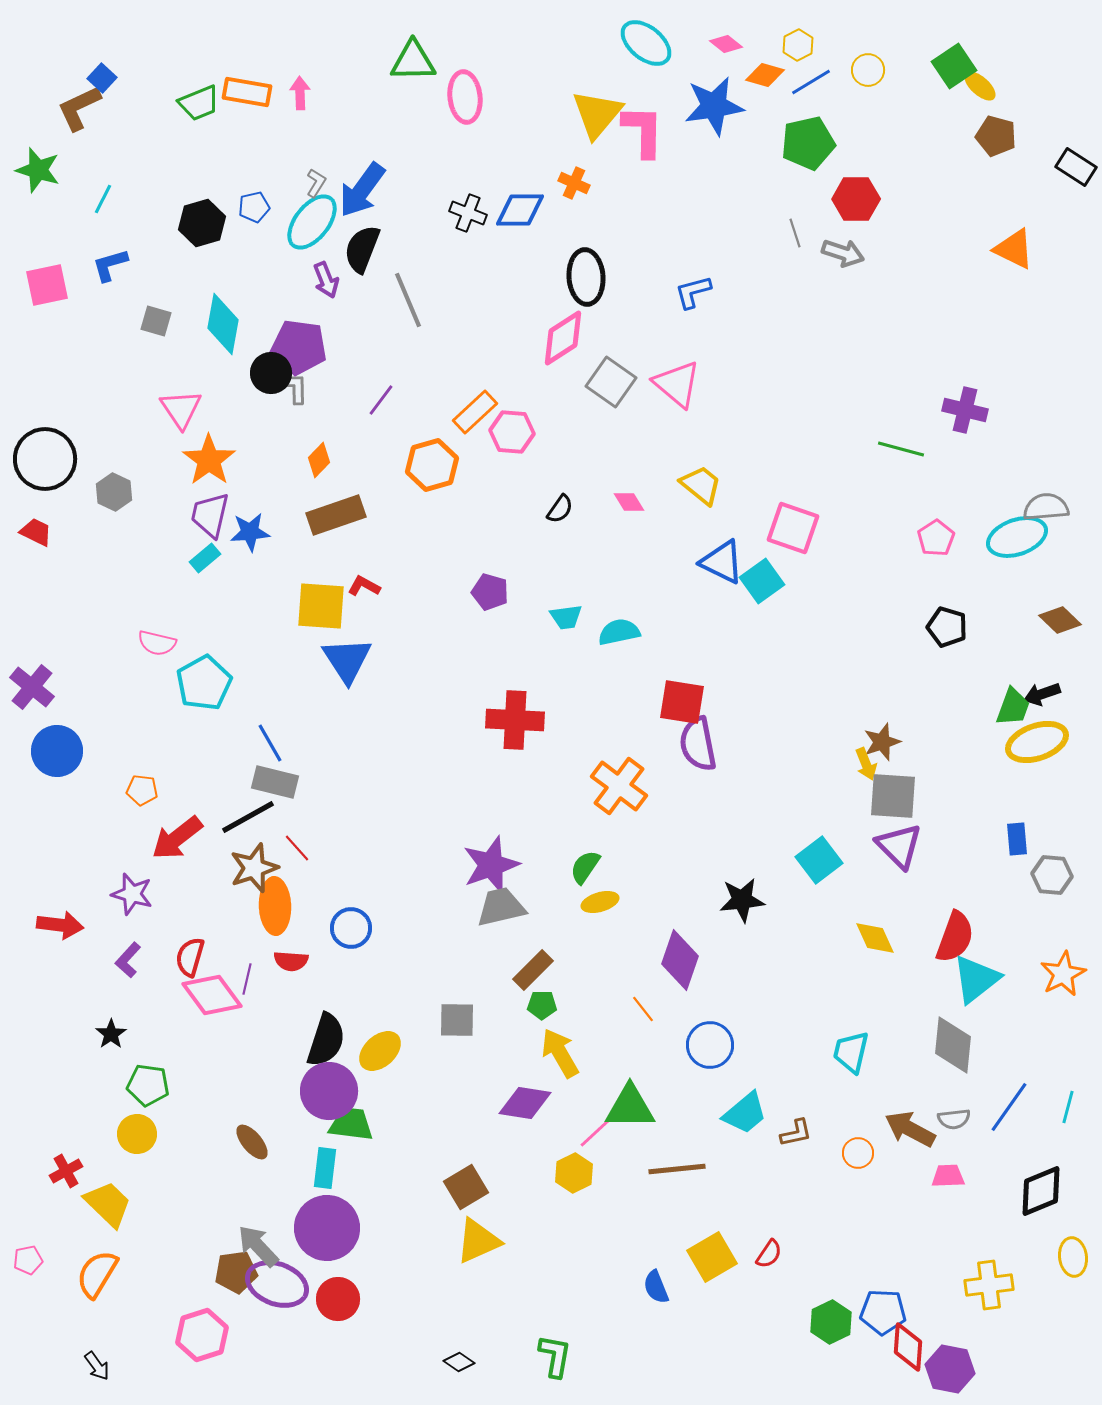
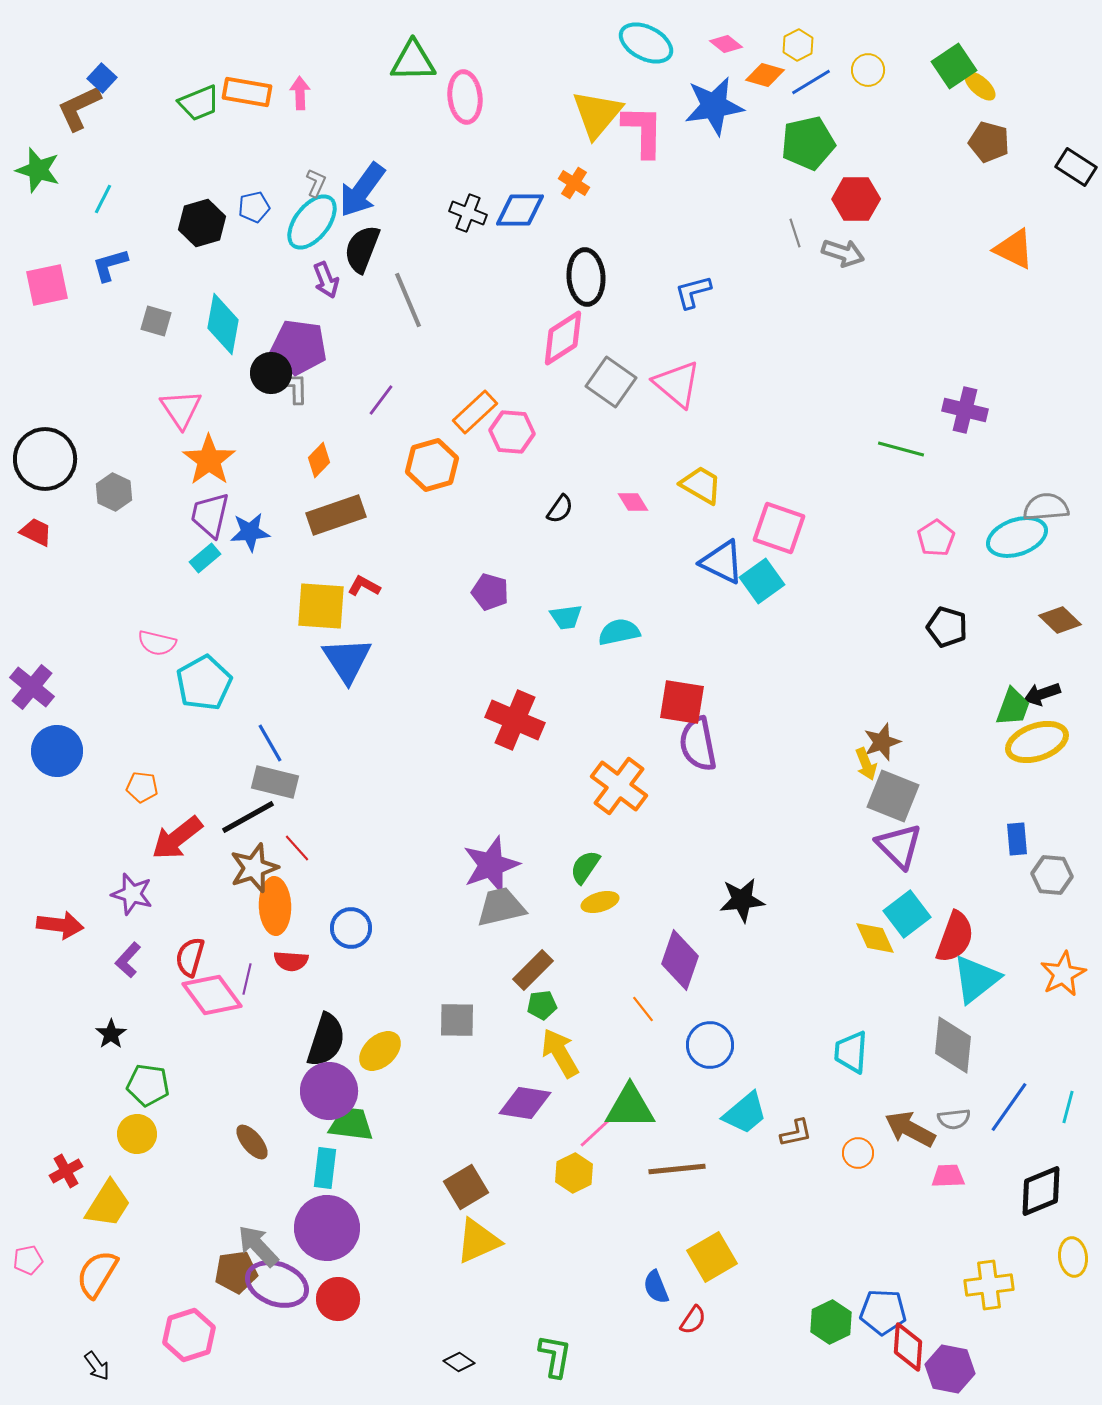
cyan ellipse at (646, 43): rotated 12 degrees counterclockwise
brown pentagon at (996, 136): moved 7 px left, 6 px down
gray L-shape at (316, 183): rotated 8 degrees counterclockwise
orange cross at (574, 183): rotated 8 degrees clockwise
yellow trapezoid at (701, 485): rotated 9 degrees counterclockwise
pink diamond at (629, 502): moved 4 px right
pink square at (793, 528): moved 14 px left
red cross at (515, 720): rotated 20 degrees clockwise
orange pentagon at (142, 790): moved 3 px up
gray square at (893, 796): rotated 18 degrees clockwise
cyan square at (819, 860): moved 88 px right, 54 px down
green pentagon at (542, 1005): rotated 8 degrees counterclockwise
cyan trapezoid at (851, 1052): rotated 9 degrees counterclockwise
yellow trapezoid at (108, 1204): rotated 78 degrees clockwise
red semicircle at (769, 1254): moved 76 px left, 66 px down
pink hexagon at (202, 1335): moved 13 px left
